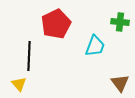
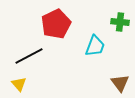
black line: rotated 60 degrees clockwise
